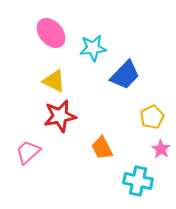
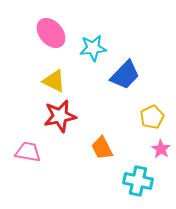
pink trapezoid: rotated 52 degrees clockwise
